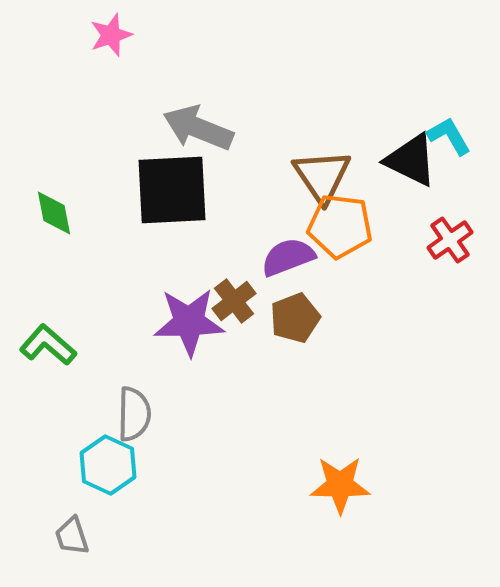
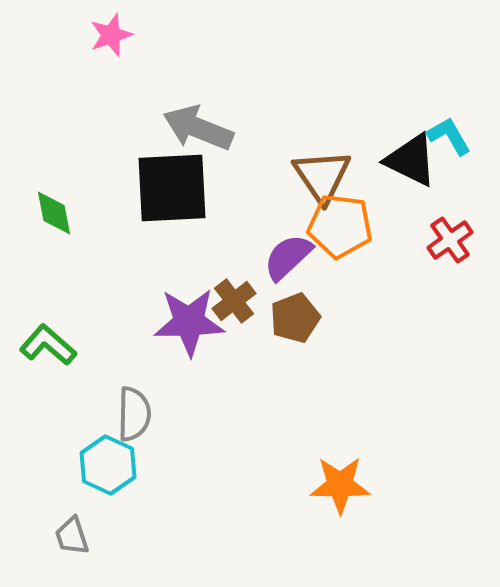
black square: moved 2 px up
purple semicircle: rotated 22 degrees counterclockwise
